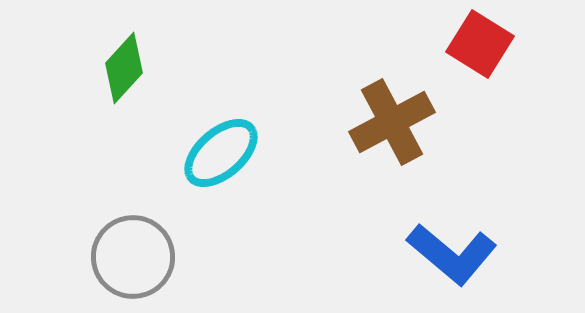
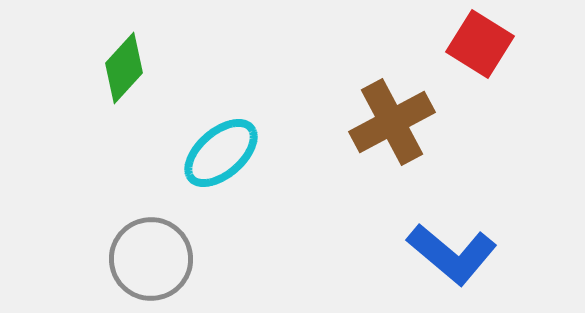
gray circle: moved 18 px right, 2 px down
